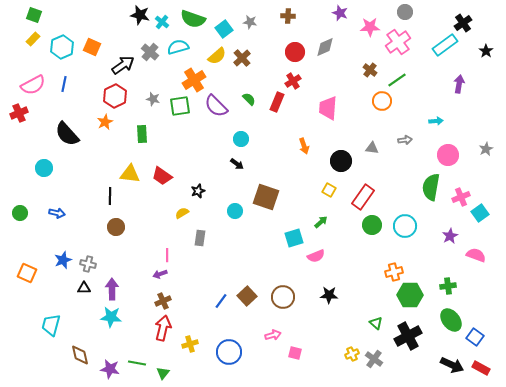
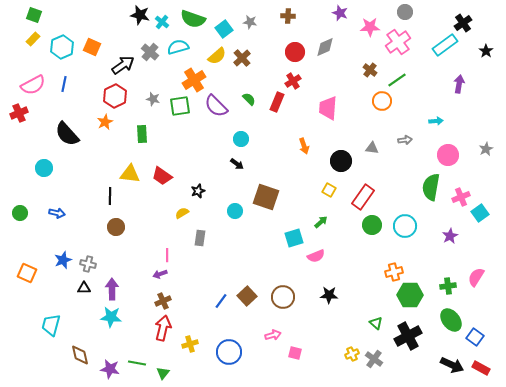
pink semicircle at (476, 255): moved 22 px down; rotated 78 degrees counterclockwise
